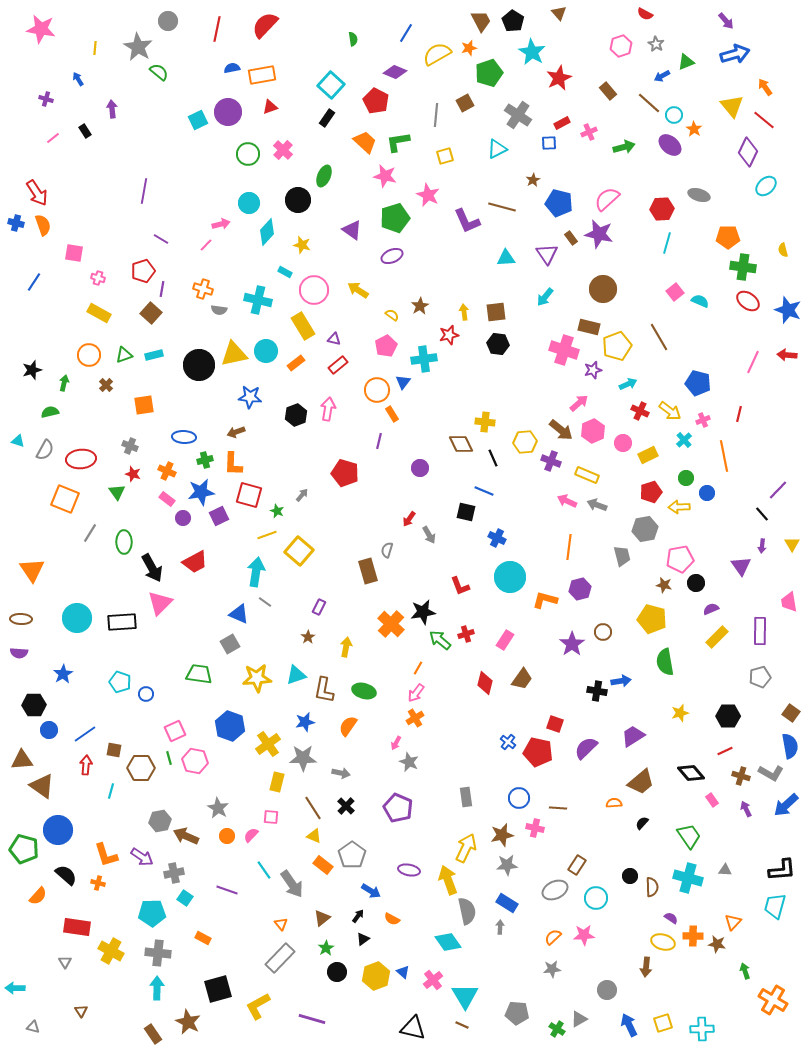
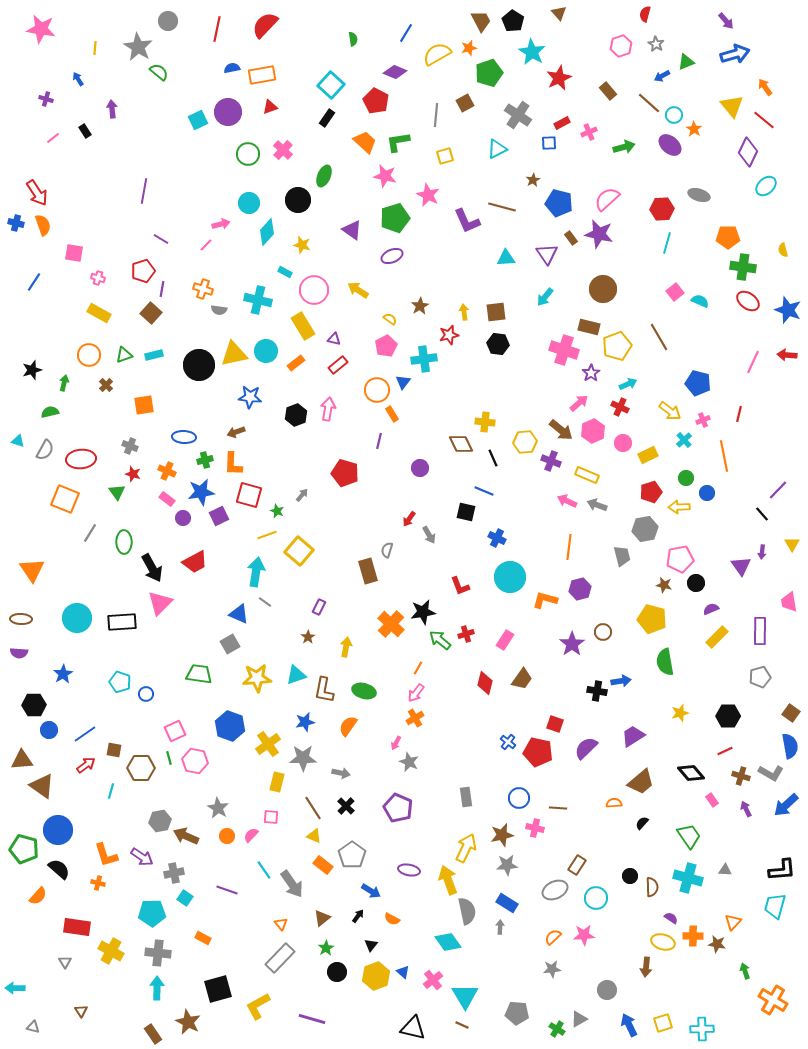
red semicircle at (645, 14): rotated 77 degrees clockwise
yellow semicircle at (392, 315): moved 2 px left, 4 px down
purple star at (593, 370): moved 2 px left, 3 px down; rotated 18 degrees counterclockwise
red cross at (640, 411): moved 20 px left, 4 px up
purple arrow at (762, 546): moved 6 px down
red arrow at (86, 765): rotated 48 degrees clockwise
black semicircle at (66, 875): moved 7 px left, 6 px up
black triangle at (363, 939): moved 8 px right, 6 px down; rotated 16 degrees counterclockwise
